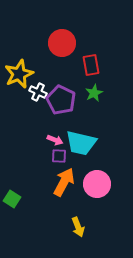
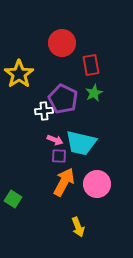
yellow star: rotated 12 degrees counterclockwise
white cross: moved 6 px right, 19 px down; rotated 30 degrees counterclockwise
purple pentagon: moved 2 px right, 1 px up
green square: moved 1 px right
